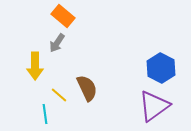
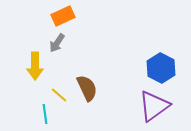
orange rectangle: rotated 65 degrees counterclockwise
